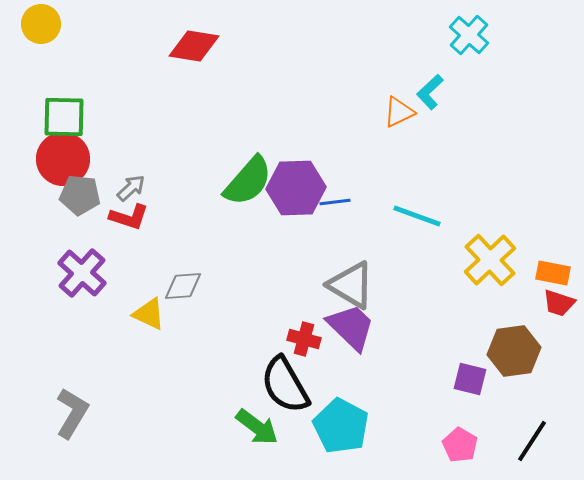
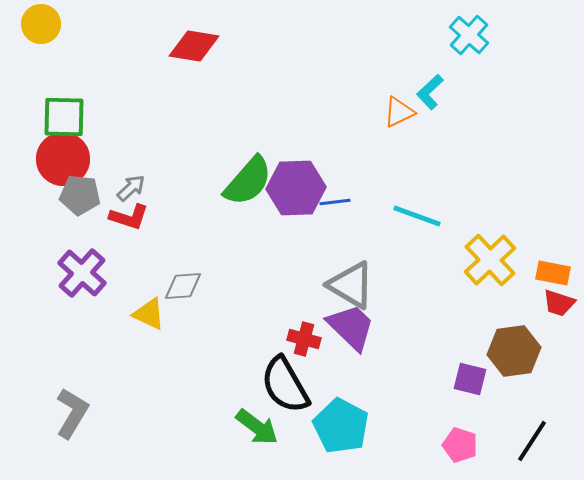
pink pentagon: rotated 12 degrees counterclockwise
